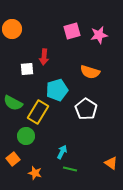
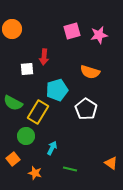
cyan arrow: moved 10 px left, 4 px up
